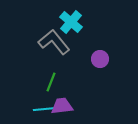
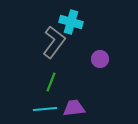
cyan cross: rotated 25 degrees counterclockwise
gray L-shape: rotated 76 degrees clockwise
purple trapezoid: moved 12 px right, 2 px down
